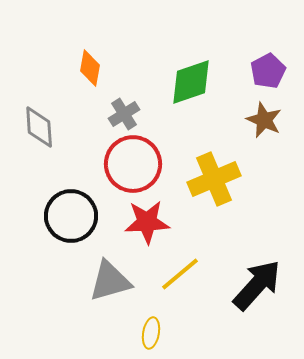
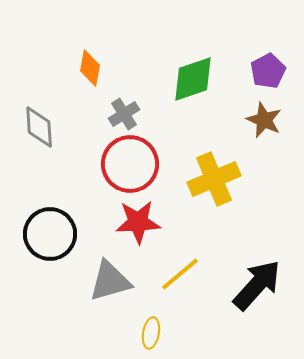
green diamond: moved 2 px right, 3 px up
red circle: moved 3 px left
black circle: moved 21 px left, 18 px down
red star: moved 9 px left
